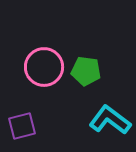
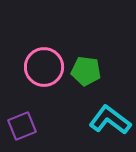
purple square: rotated 8 degrees counterclockwise
